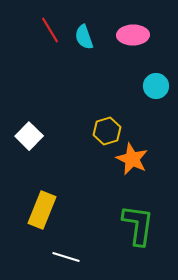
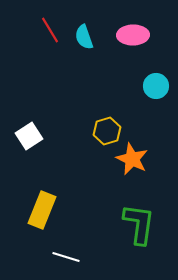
white square: rotated 12 degrees clockwise
green L-shape: moved 1 px right, 1 px up
